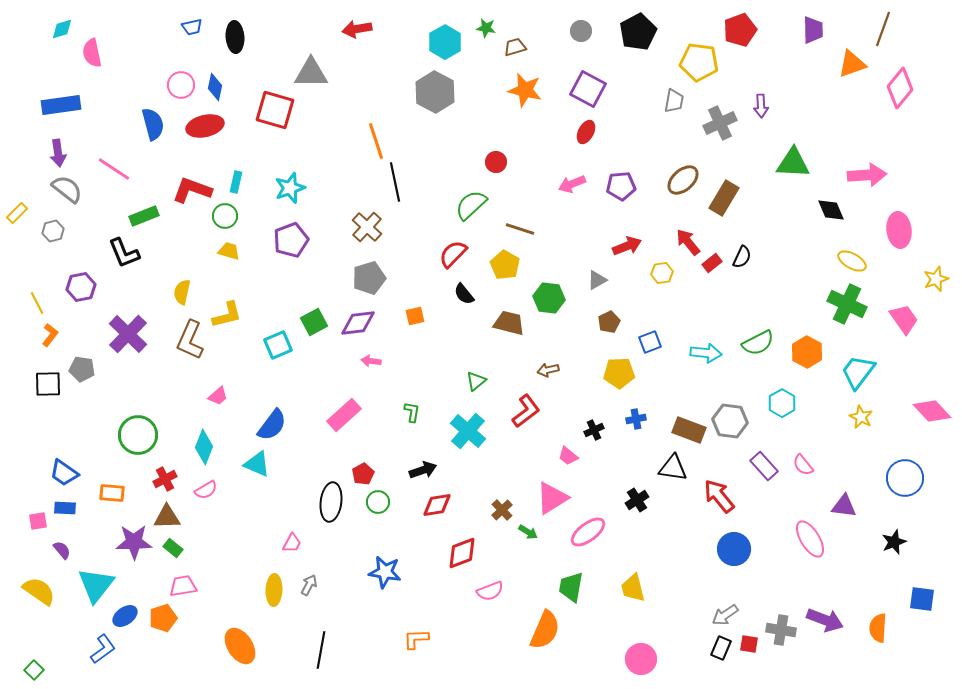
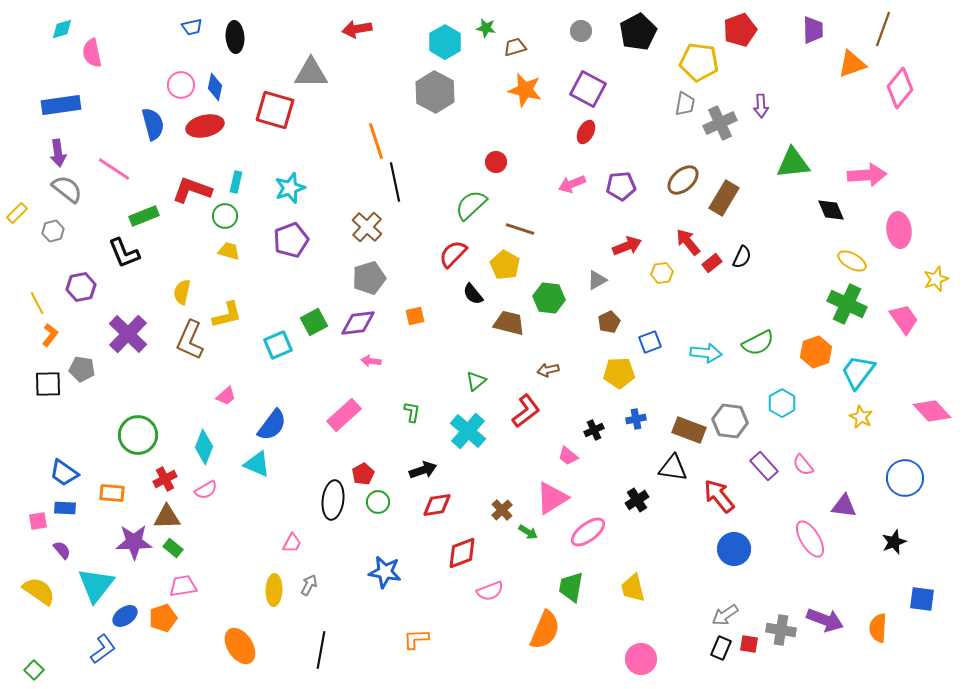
gray trapezoid at (674, 101): moved 11 px right, 3 px down
green triangle at (793, 163): rotated 9 degrees counterclockwise
black semicircle at (464, 294): moved 9 px right
orange hexagon at (807, 352): moved 9 px right; rotated 12 degrees clockwise
pink trapezoid at (218, 396): moved 8 px right
black ellipse at (331, 502): moved 2 px right, 2 px up
